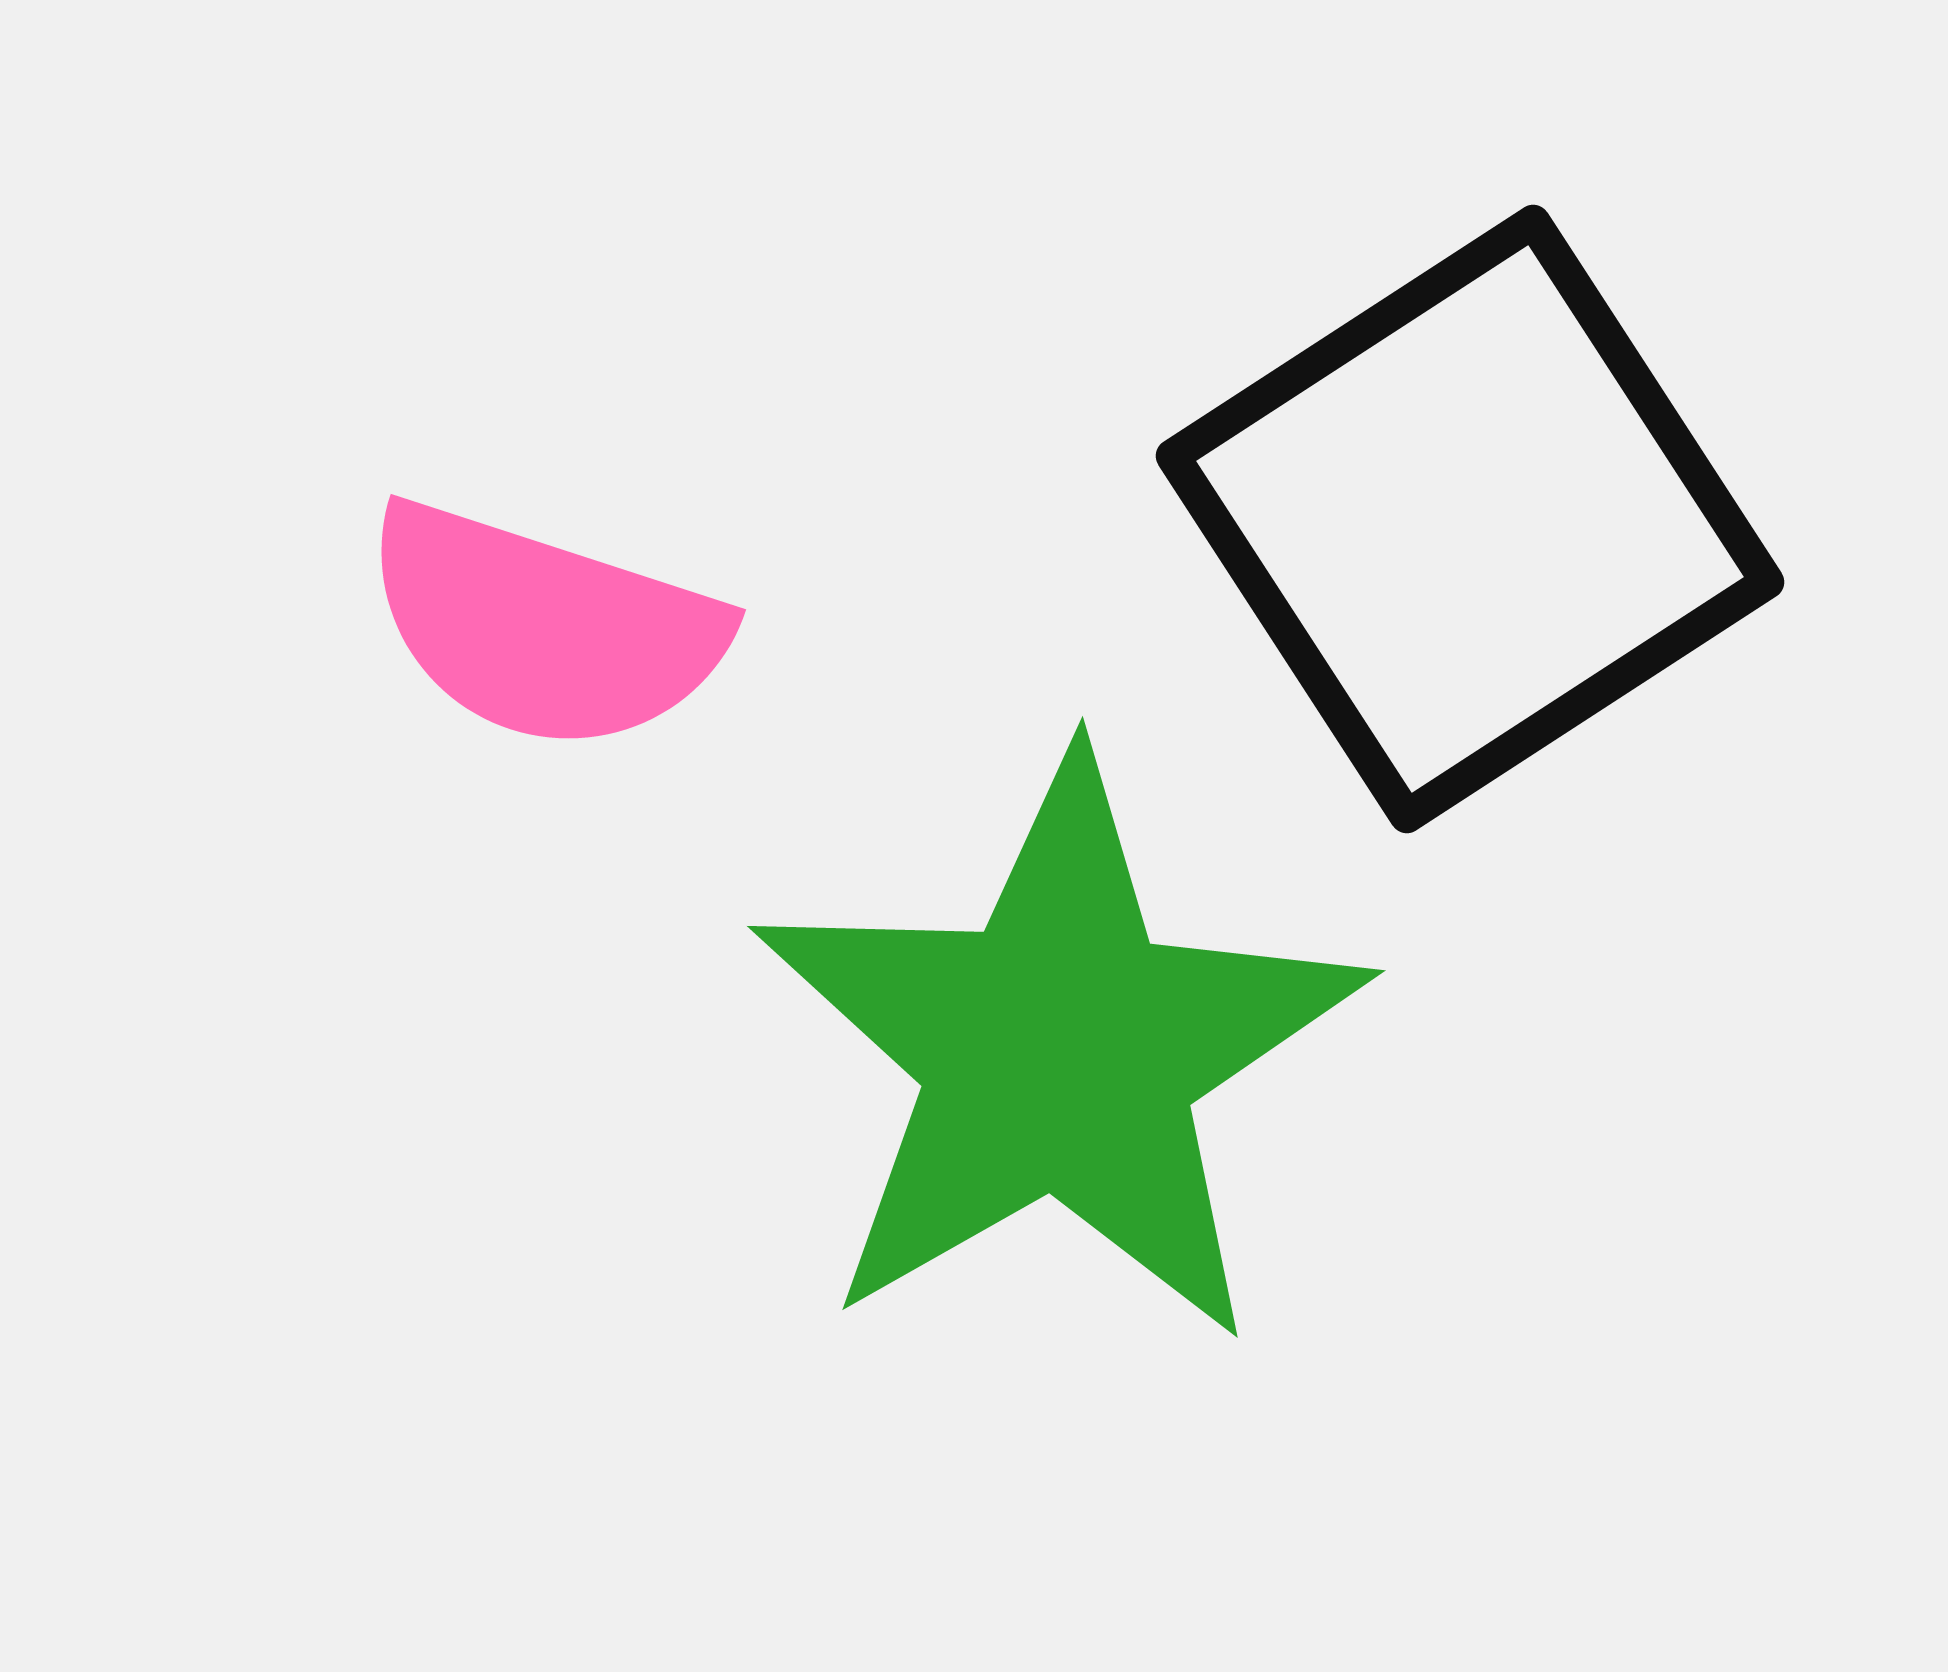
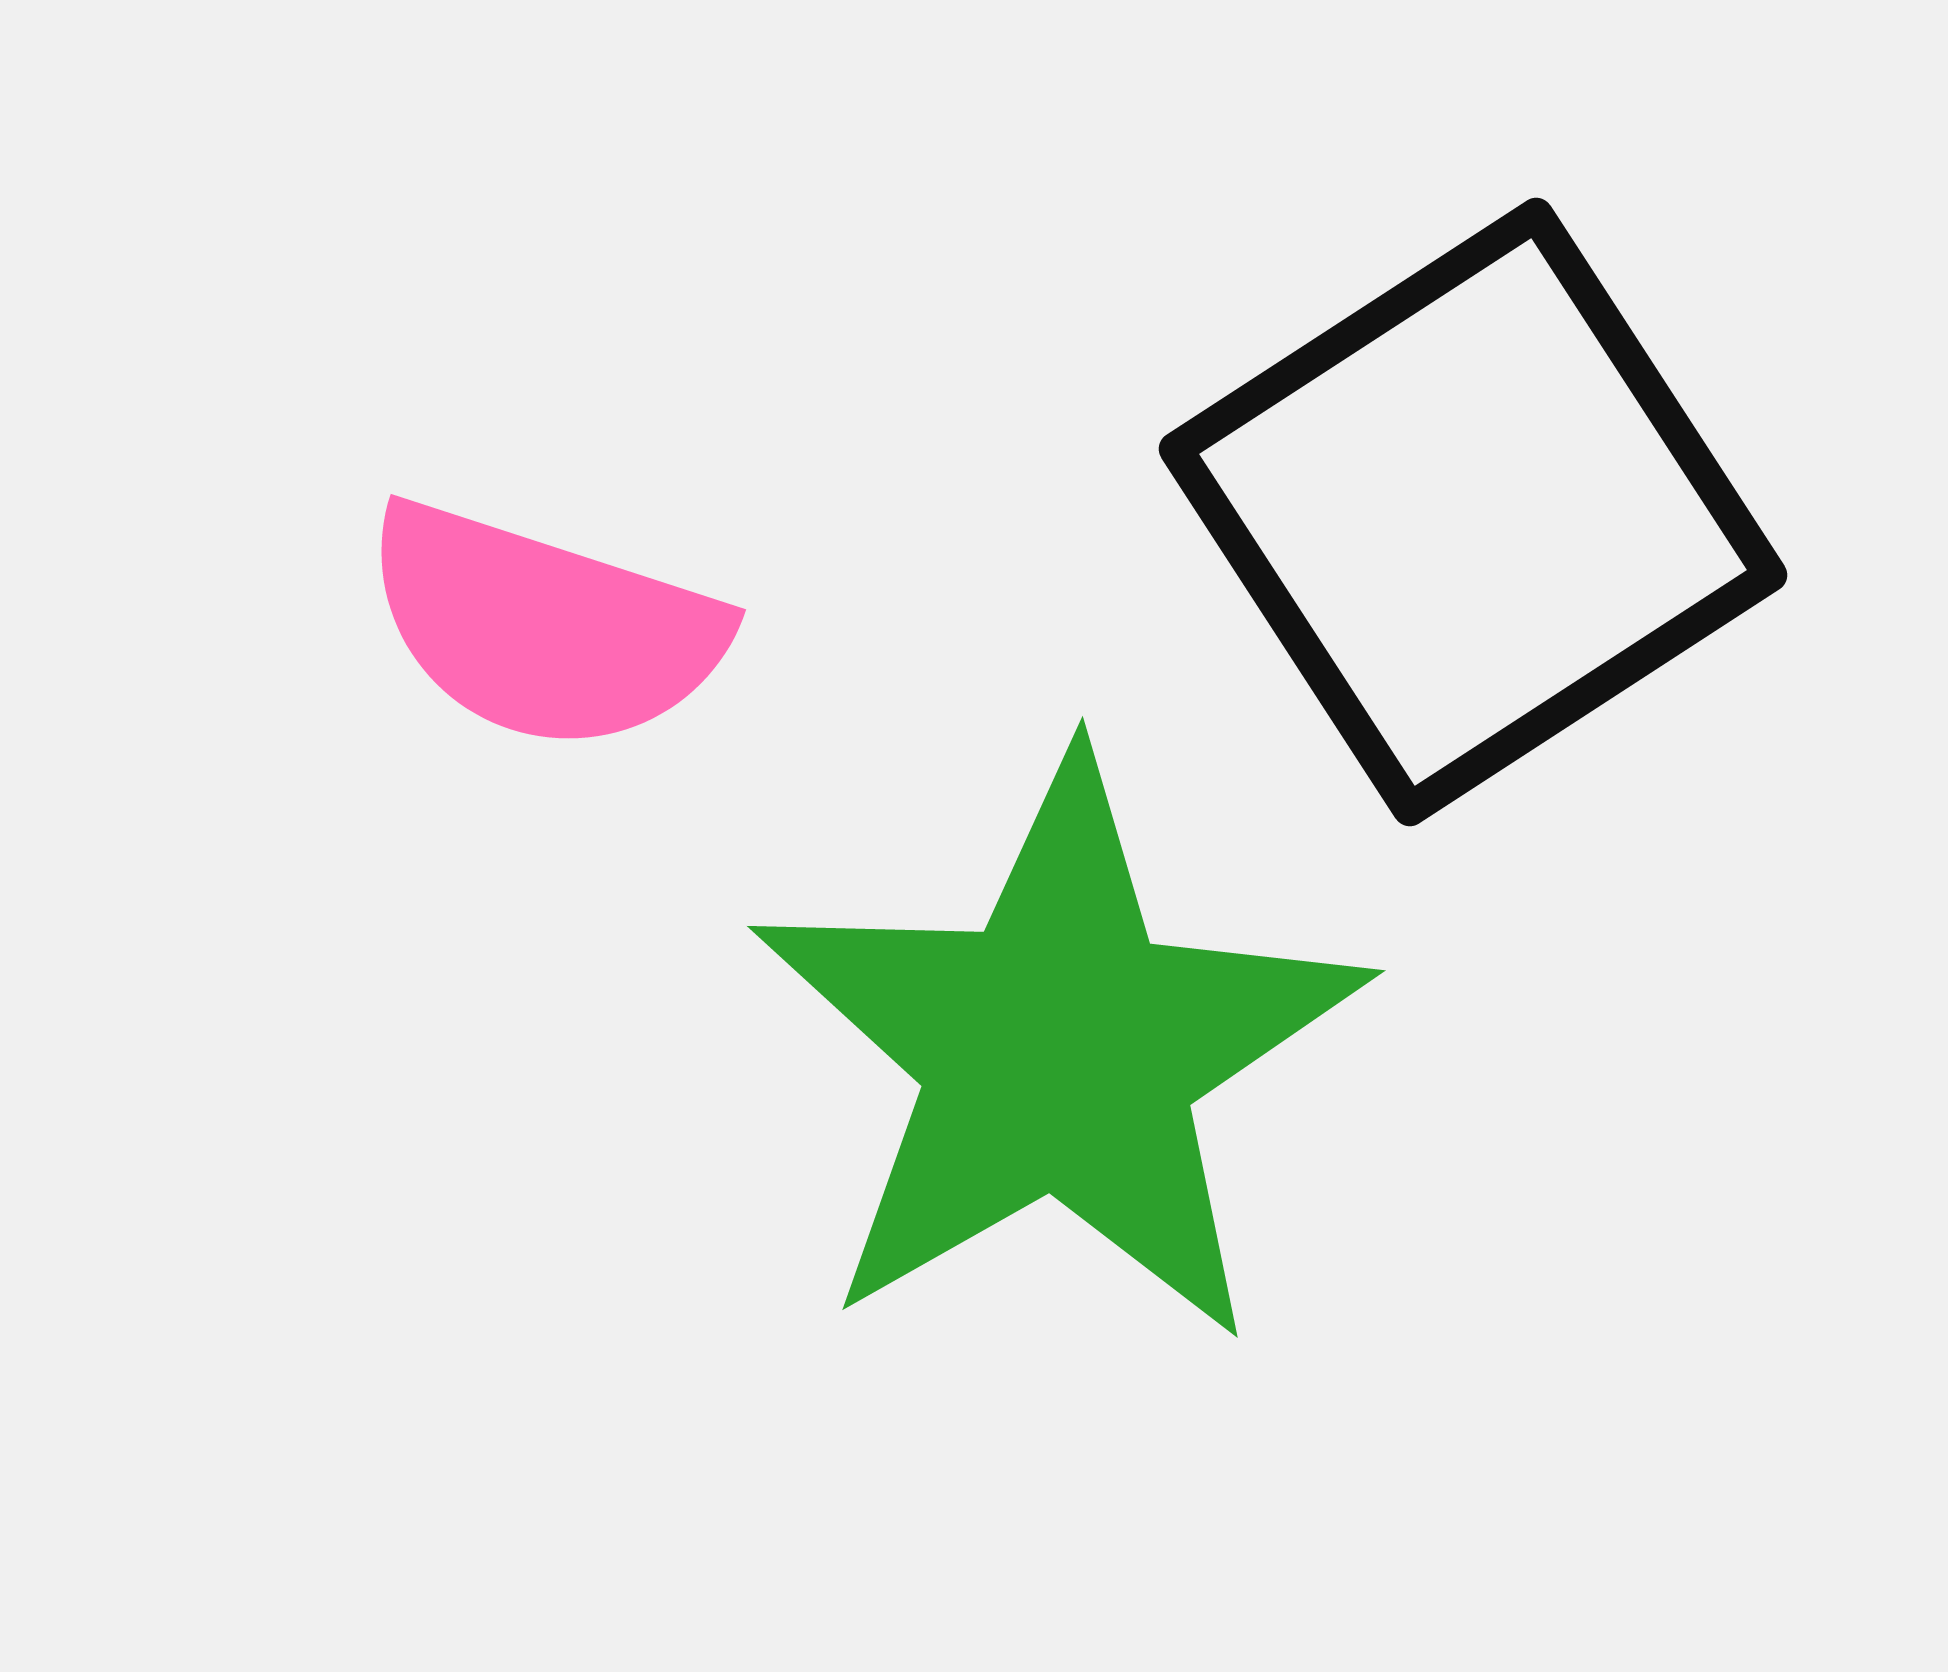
black square: moved 3 px right, 7 px up
